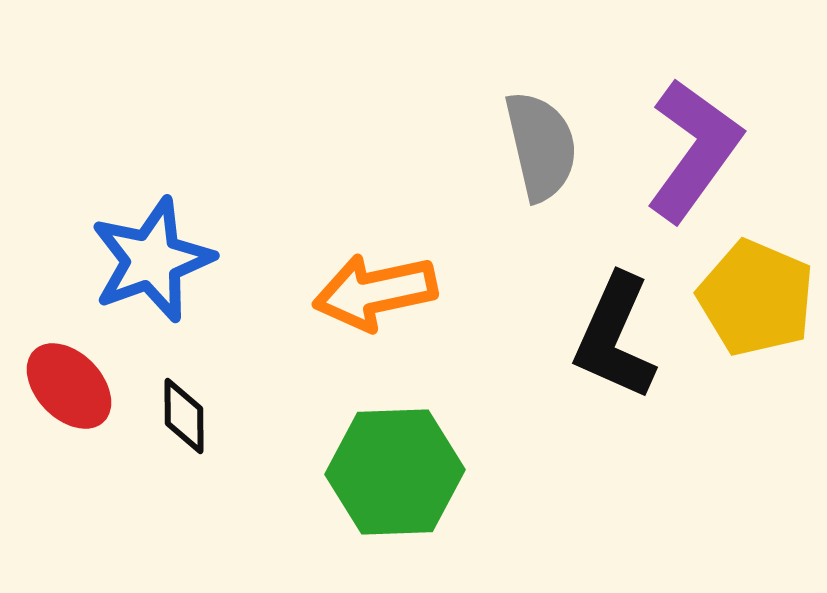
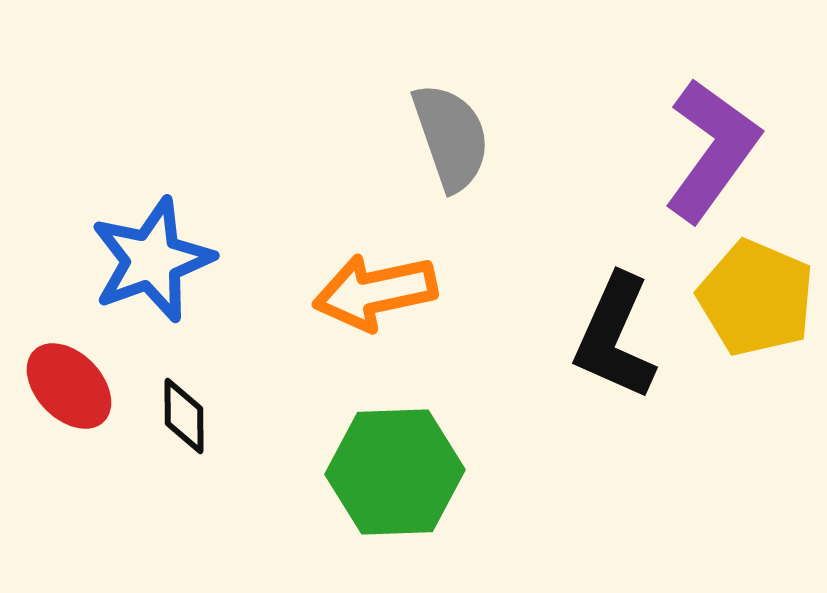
gray semicircle: moved 90 px left, 9 px up; rotated 6 degrees counterclockwise
purple L-shape: moved 18 px right
